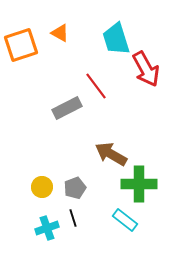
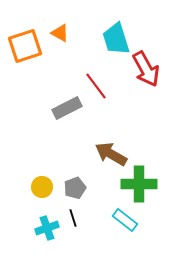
orange square: moved 4 px right, 1 px down
